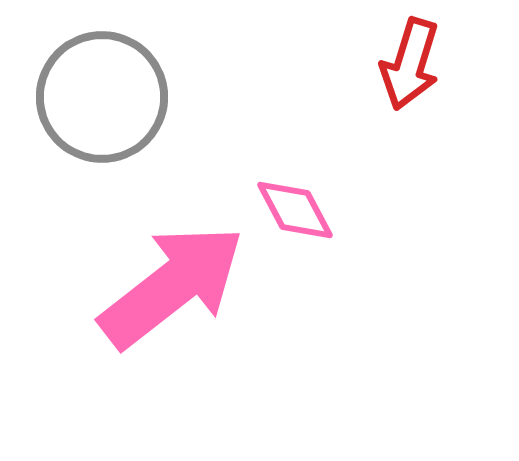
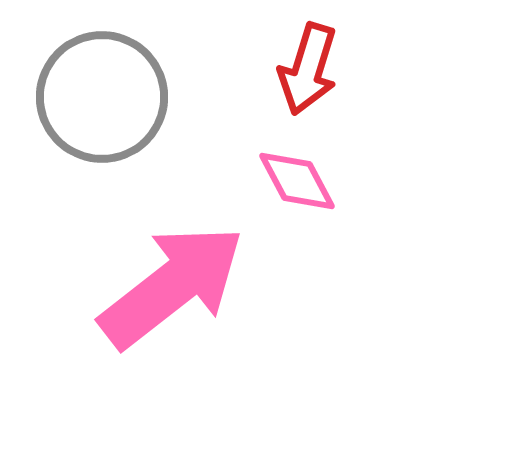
red arrow: moved 102 px left, 5 px down
pink diamond: moved 2 px right, 29 px up
